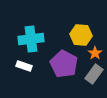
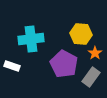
yellow hexagon: moved 1 px up
white rectangle: moved 12 px left
gray rectangle: moved 3 px left, 3 px down
